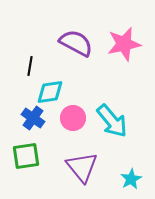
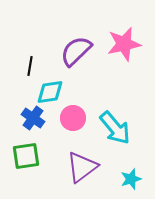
purple semicircle: moved 8 px down; rotated 72 degrees counterclockwise
cyan arrow: moved 3 px right, 7 px down
purple triangle: rotated 32 degrees clockwise
cyan star: rotated 10 degrees clockwise
